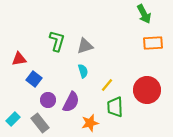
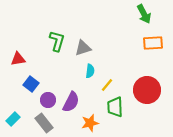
gray triangle: moved 2 px left, 2 px down
red triangle: moved 1 px left
cyan semicircle: moved 7 px right; rotated 24 degrees clockwise
blue square: moved 3 px left, 5 px down
gray rectangle: moved 4 px right
